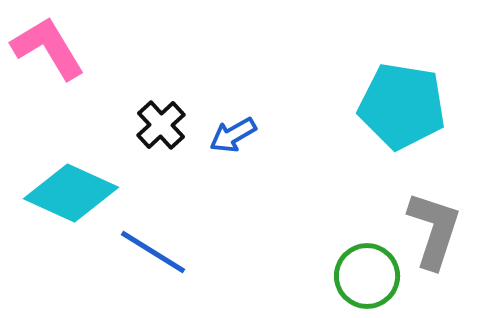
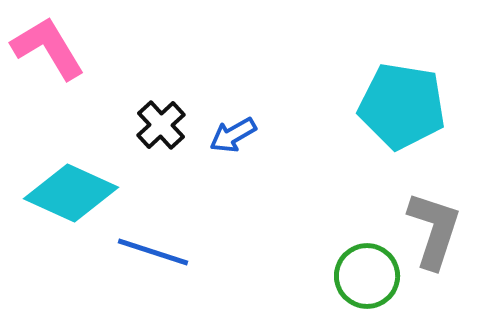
blue line: rotated 14 degrees counterclockwise
